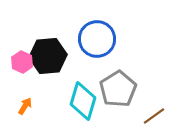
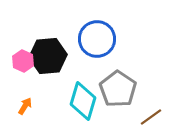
pink hexagon: moved 1 px right, 1 px up
gray pentagon: rotated 6 degrees counterclockwise
brown line: moved 3 px left, 1 px down
